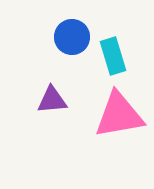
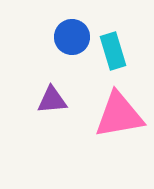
cyan rectangle: moved 5 px up
